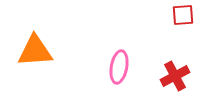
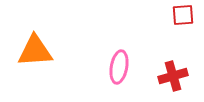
red cross: moved 2 px left; rotated 12 degrees clockwise
